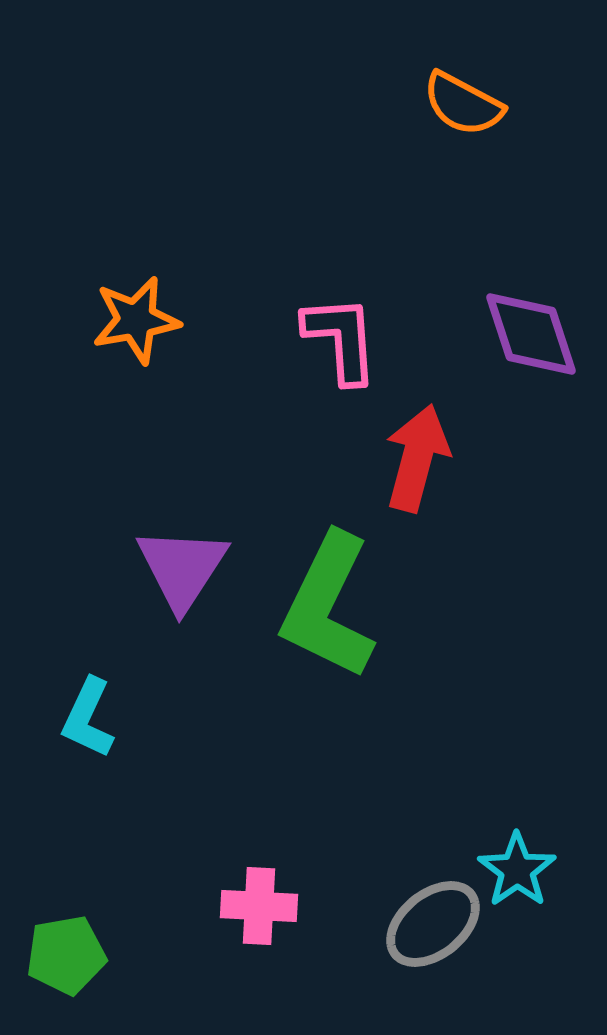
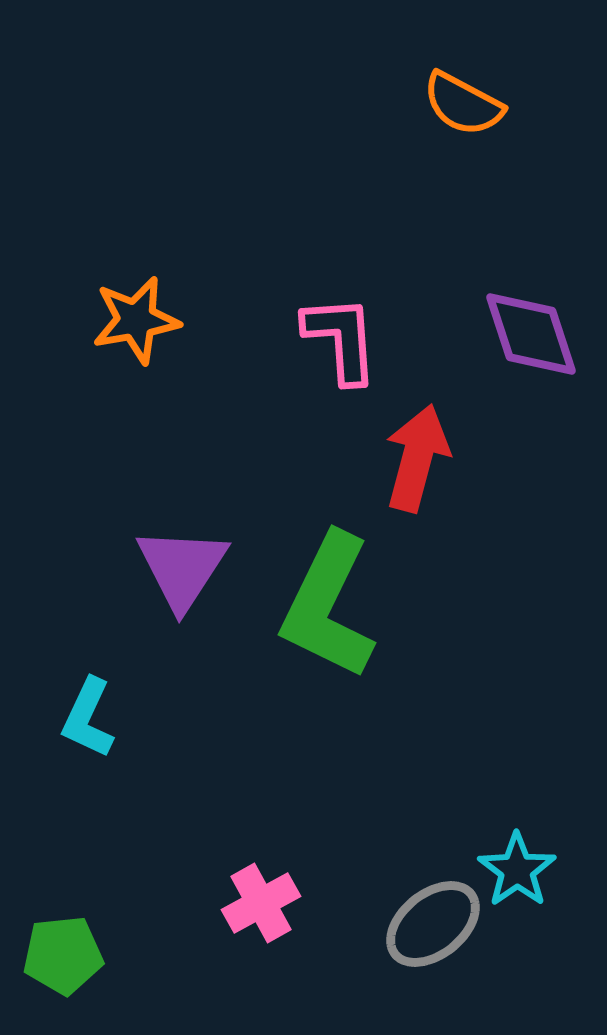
pink cross: moved 2 px right, 3 px up; rotated 32 degrees counterclockwise
green pentagon: moved 3 px left; rotated 4 degrees clockwise
